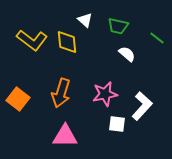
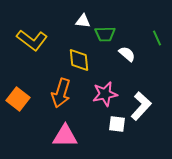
white triangle: moved 2 px left, 1 px down; rotated 35 degrees counterclockwise
green trapezoid: moved 13 px left, 8 px down; rotated 15 degrees counterclockwise
green line: rotated 28 degrees clockwise
yellow diamond: moved 12 px right, 18 px down
white L-shape: moved 1 px left
